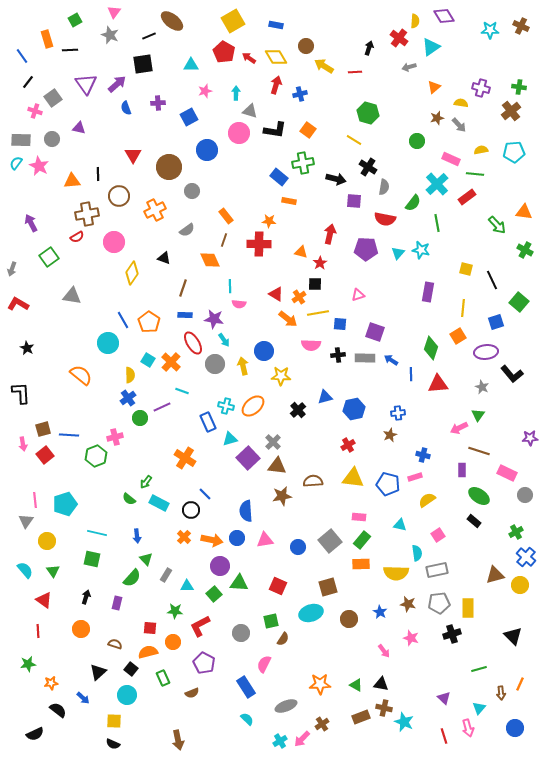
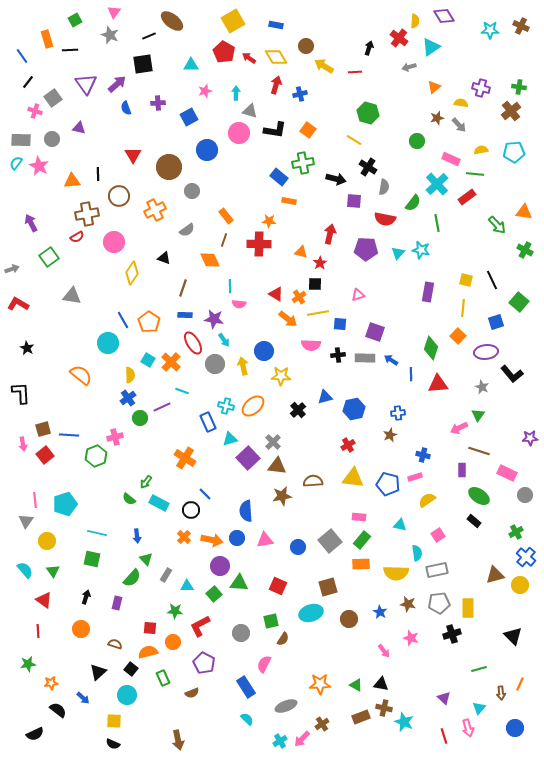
gray arrow at (12, 269): rotated 128 degrees counterclockwise
yellow square at (466, 269): moved 11 px down
orange square at (458, 336): rotated 14 degrees counterclockwise
